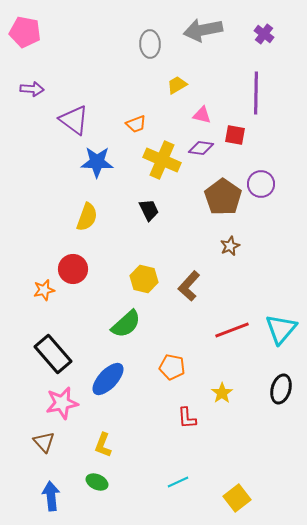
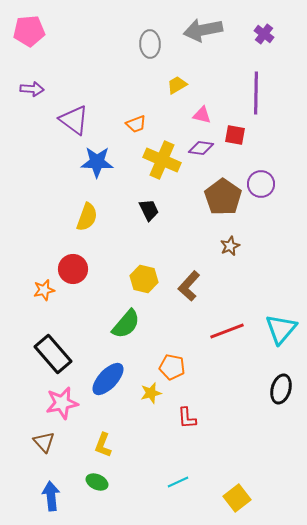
pink pentagon: moved 4 px right, 1 px up; rotated 16 degrees counterclockwise
green semicircle: rotated 8 degrees counterclockwise
red line: moved 5 px left, 1 px down
yellow star: moved 71 px left; rotated 20 degrees clockwise
